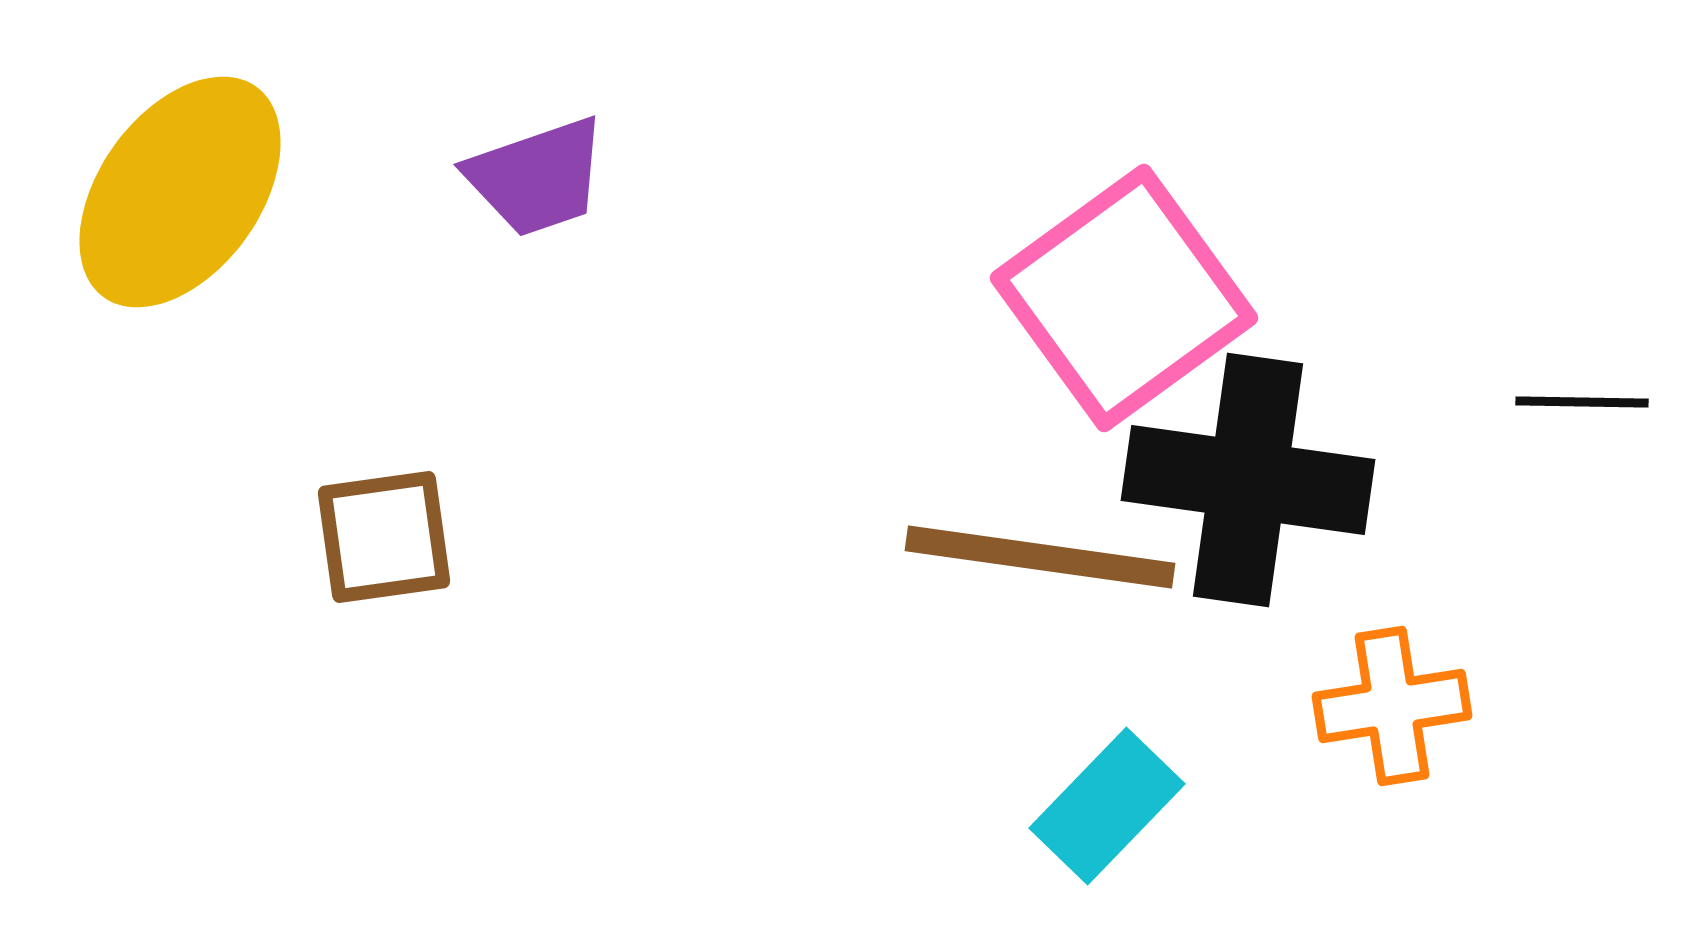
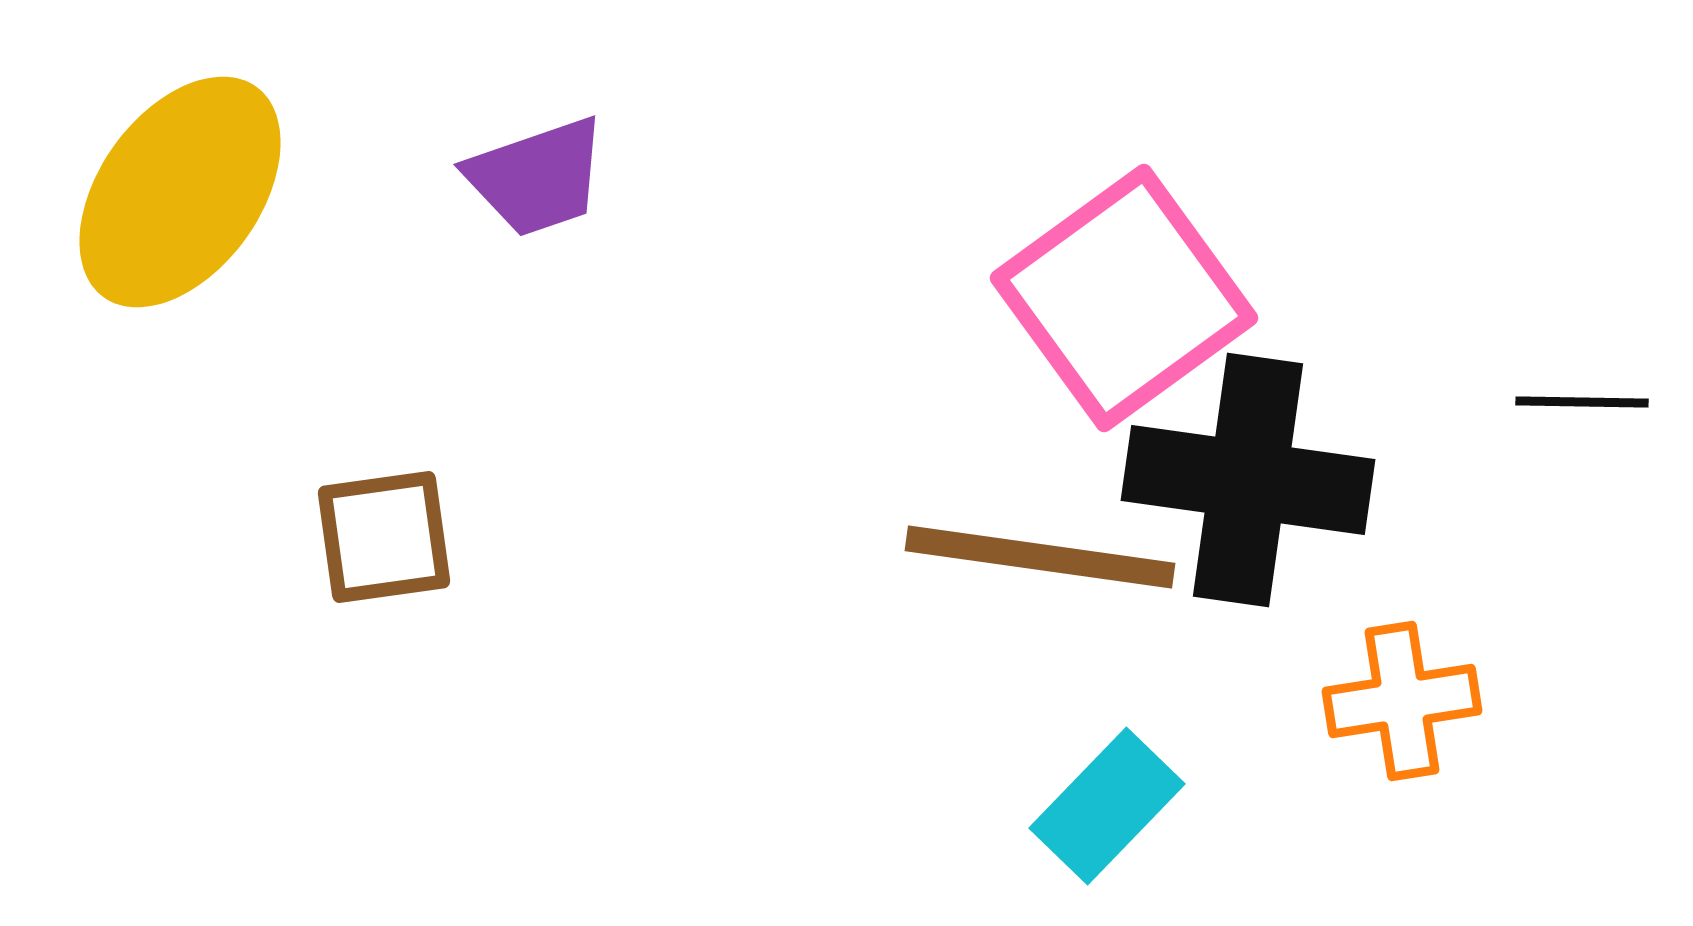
orange cross: moved 10 px right, 5 px up
